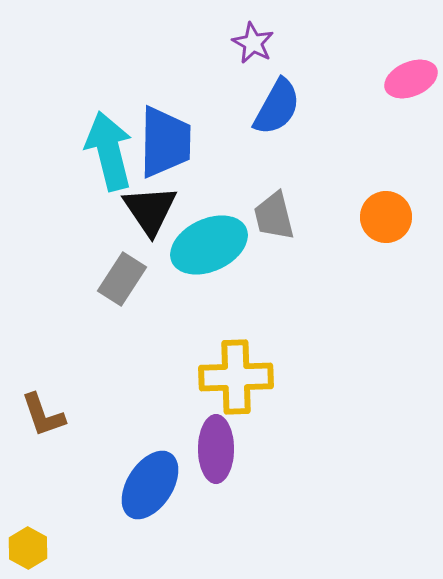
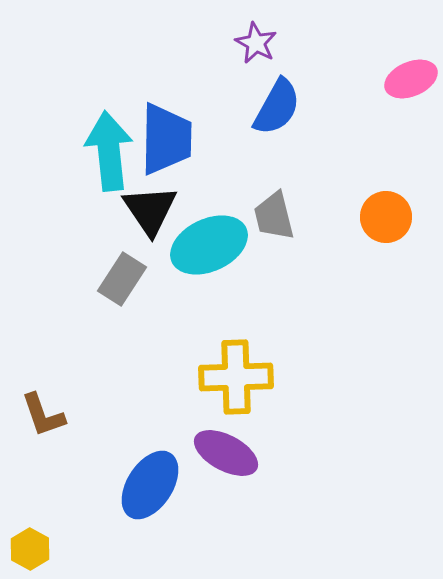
purple star: moved 3 px right
blue trapezoid: moved 1 px right, 3 px up
cyan arrow: rotated 8 degrees clockwise
purple ellipse: moved 10 px right, 4 px down; rotated 62 degrees counterclockwise
yellow hexagon: moved 2 px right, 1 px down
